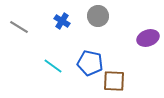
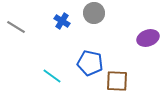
gray circle: moved 4 px left, 3 px up
gray line: moved 3 px left
cyan line: moved 1 px left, 10 px down
brown square: moved 3 px right
